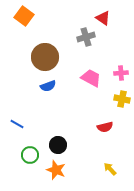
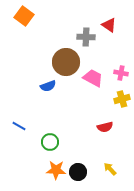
red triangle: moved 6 px right, 7 px down
gray cross: rotated 18 degrees clockwise
brown circle: moved 21 px right, 5 px down
pink cross: rotated 16 degrees clockwise
pink trapezoid: moved 2 px right
yellow cross: rotated 28 degrees counterclockwise
blue line: moved 2 px right, 2 px down
black circle: moved 20 px right, 27 px down
green circle: moved 20 px right, 13 px up
orange star: rotated 18 degrees counterclockwise
